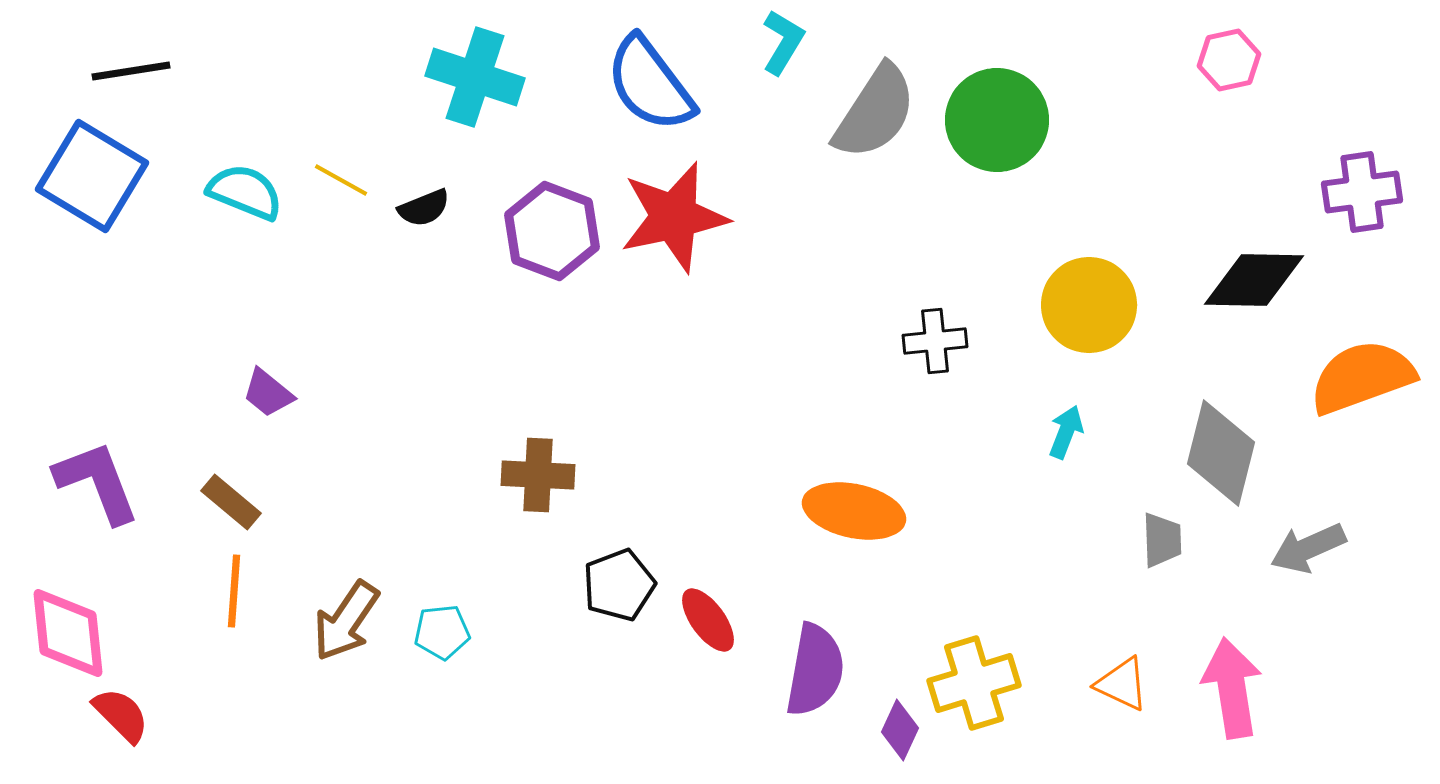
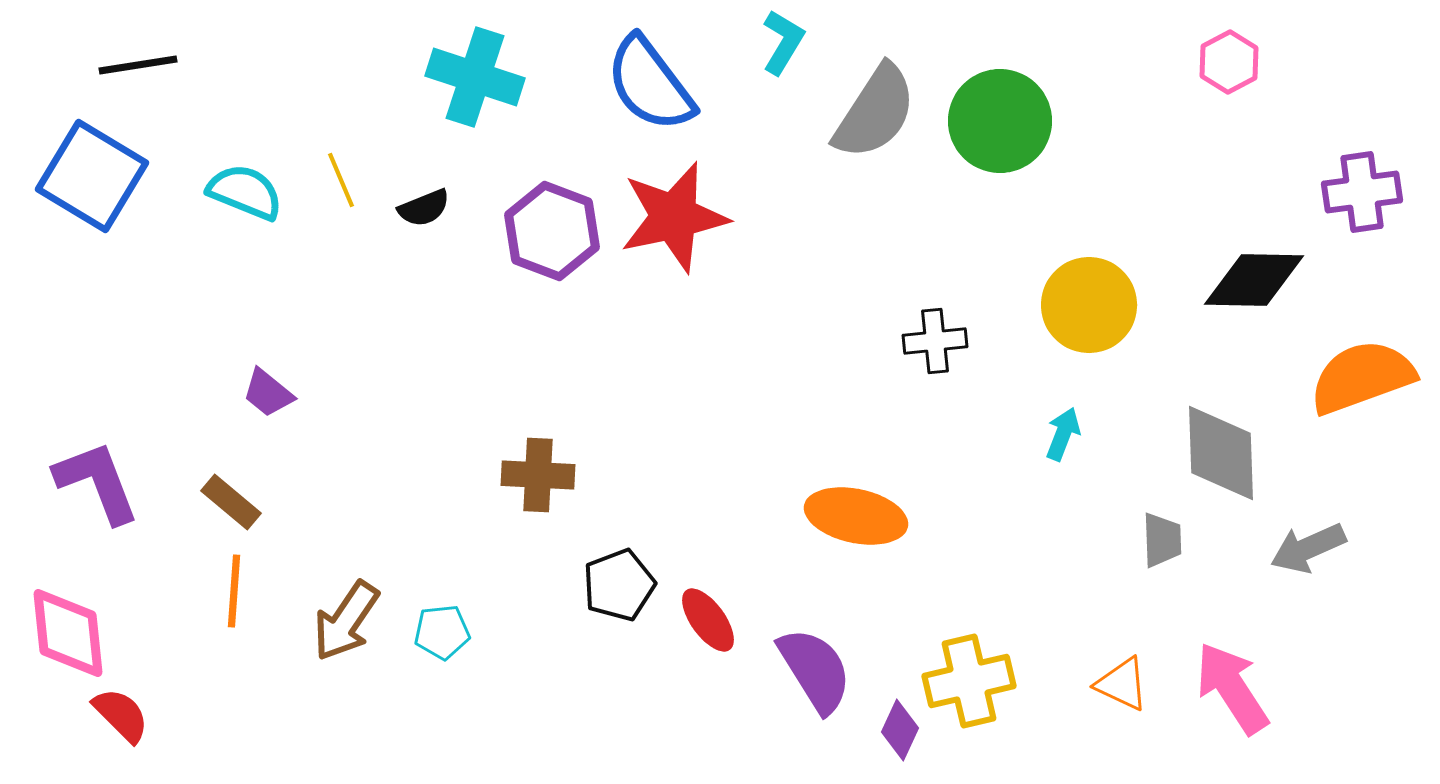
pink hexagon: moved 2 px down; rotated 16 degrees counterclockwise
black line: moved 7 px right, 6 px up
green circle: moved 3 px right, 1 px down
yellow line: rotated 38 degrees clockwise
cyan arrow: moved 3 px left, 2 px down
gray diamond: rotated 16 degrees counterclockwise
orange ellipse: moved 2 px right, 5 px down
purple semicircle: rotated 42 degrees counterclockwise
yellow cross: moved 5 px left, 2 px up; rotated 4 degrees clockwise
pink arrow: rotated 24 degrees counterclockwise
